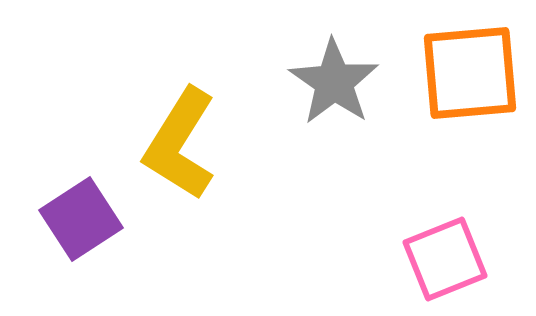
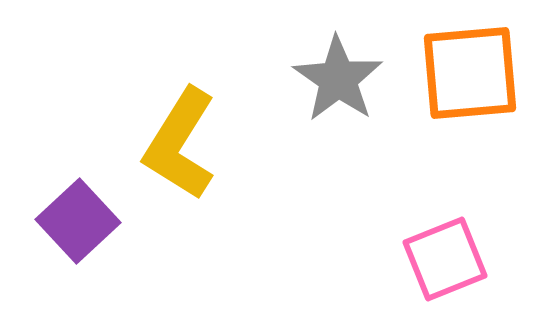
gray star: moved 4 px right, 3 px up
purple square: moved 3 px left, 2 px down; rotated 10 degrees counterclockwise
